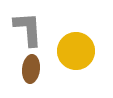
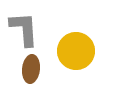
gray L-shape: moved 4 px left
